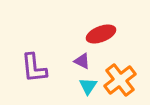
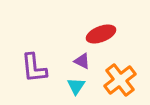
cyan triangle: moved 12 px left
